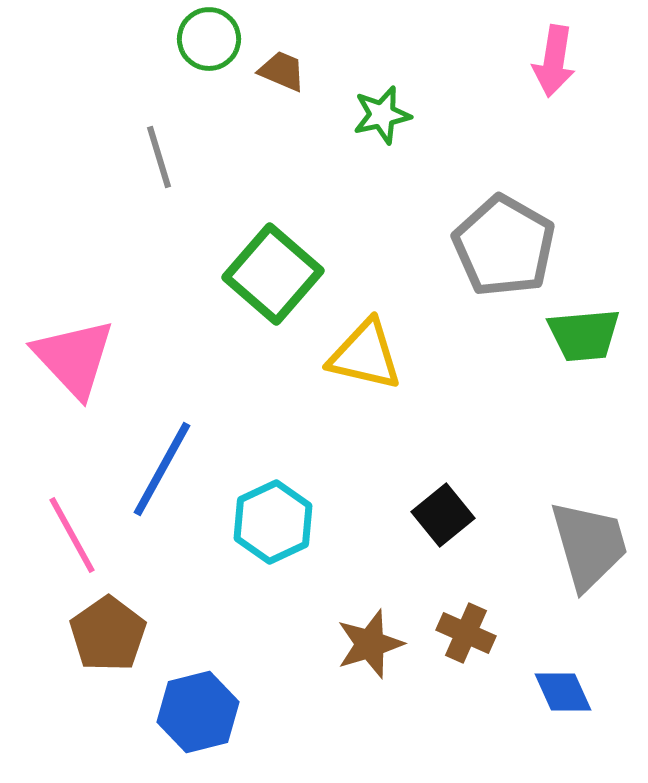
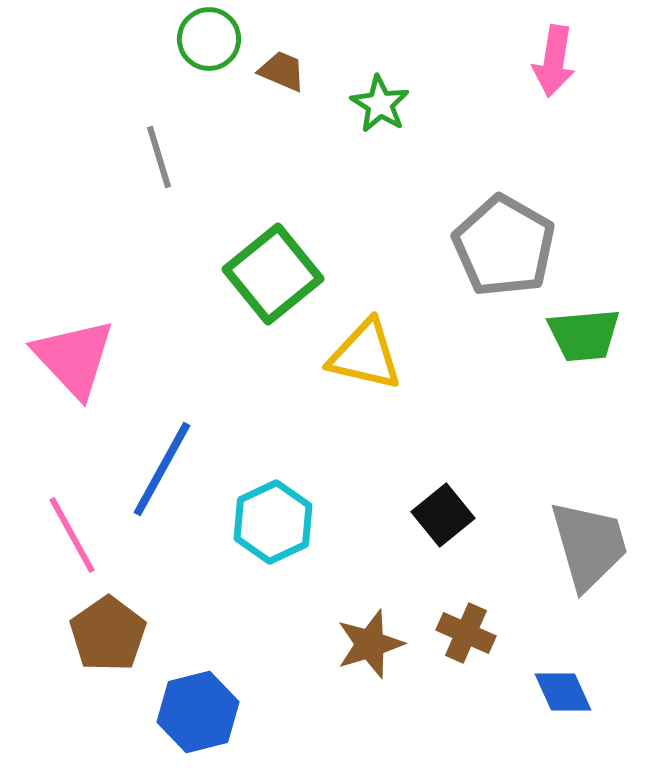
green star: moved 2 px left, 11 px up; rotated 28 degrees counterclockwise
green square: rotated 10 degrees clockwise
